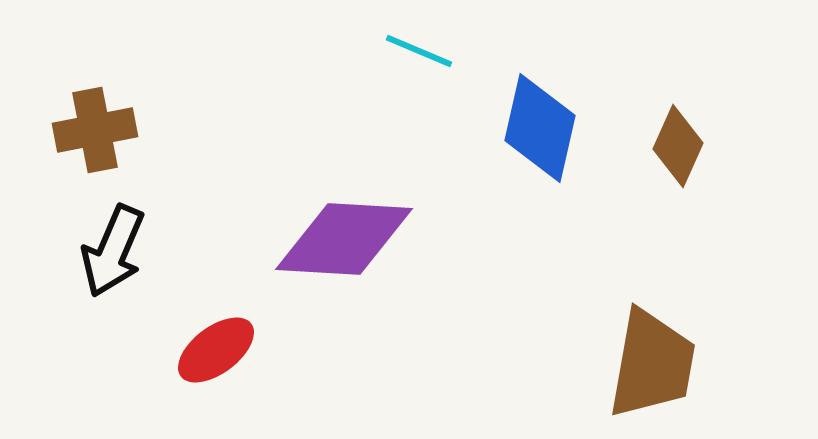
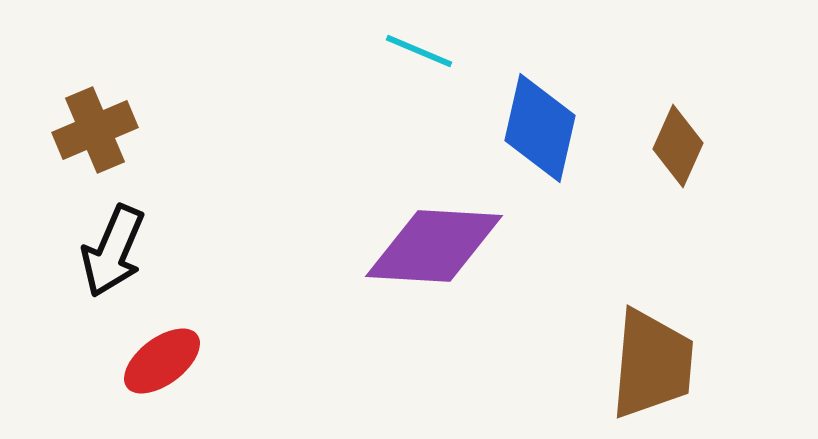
brown cross: rotated 12 degrees counterclockwise
purple diamond: moved 90 px right, 7 px down
red ellipse: moved 54 px left, 11 px down
brown trapezoid: rotated 5 degrees counterclockwise
